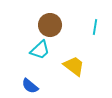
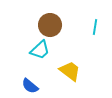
yellow trapezoid: moved 4 px left, 5 px down
